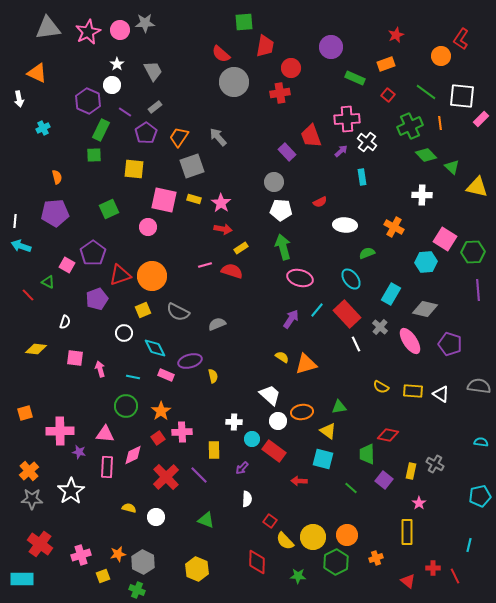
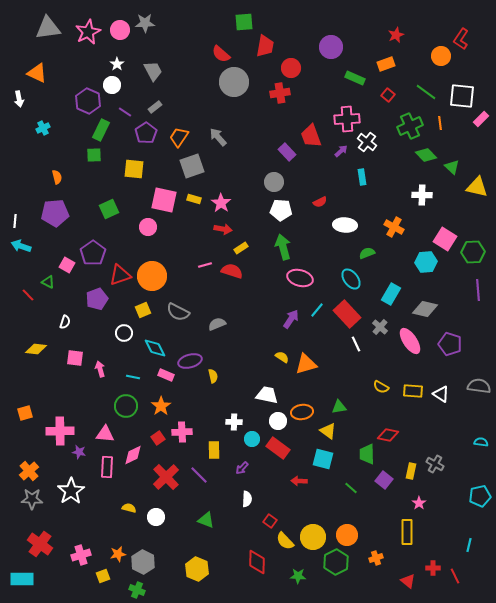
white trapezoid at (270, 395): moved 3 px left; rotated 30 degrees counterclockwise
orange star at (161, 411): moved 5 px up
red rectangle at (274, 451): moved 4 px right, 3 px up
